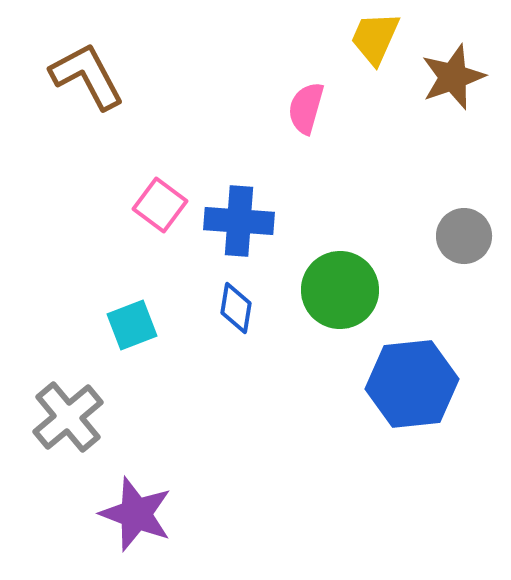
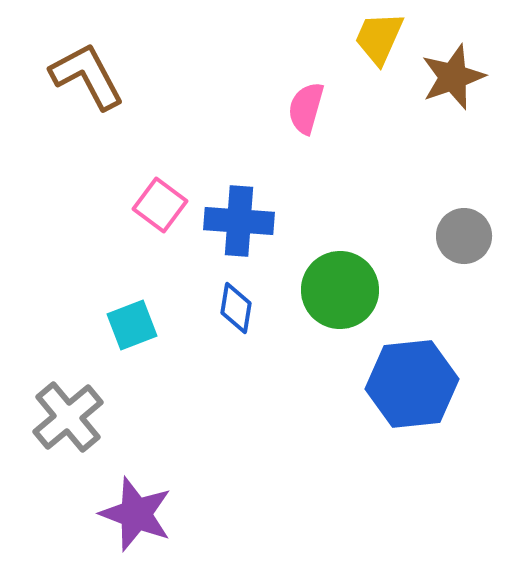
yellow trapezoid: moved 4 px right
